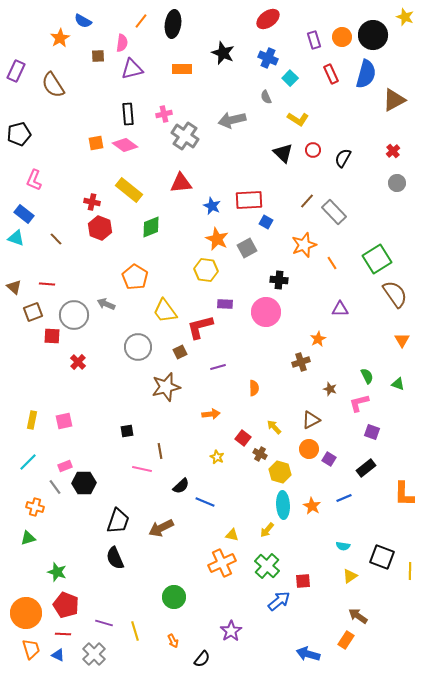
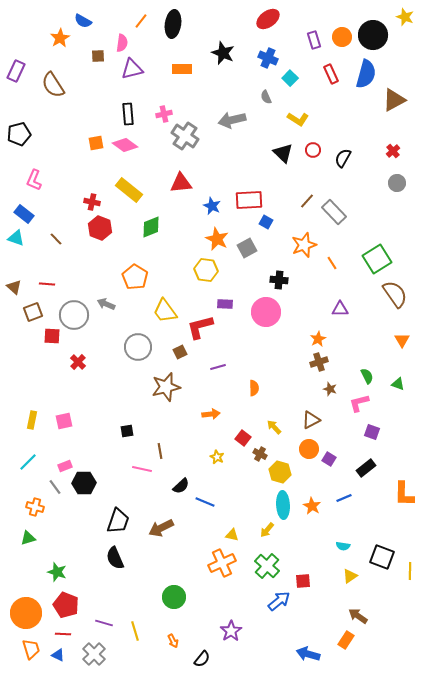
brown cross at (301, 362): moved 18 px right
